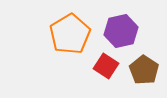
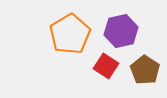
brown pentagon: moved 1 px right
